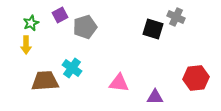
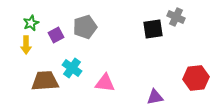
purple square: moved 4 px left, 20 px down
black square: rotated 25 degrees counterclockwise
pink triangle: moved 14 px left
purple triangle: rotated 12 degrees counterclockwise
